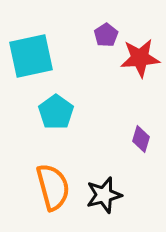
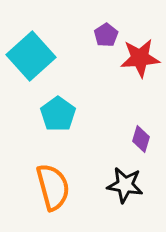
cyan square: rotated 30 degrees counterclockwise
cyan pentagon: moved 2 px right, 2 px down
black star: moved 21 px right, 10 px up; rotated 24 degrees clockwise
